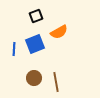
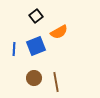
black square: rotated 16 degrees counterclockwise
blue square: moved 1 px right, 2 px down
